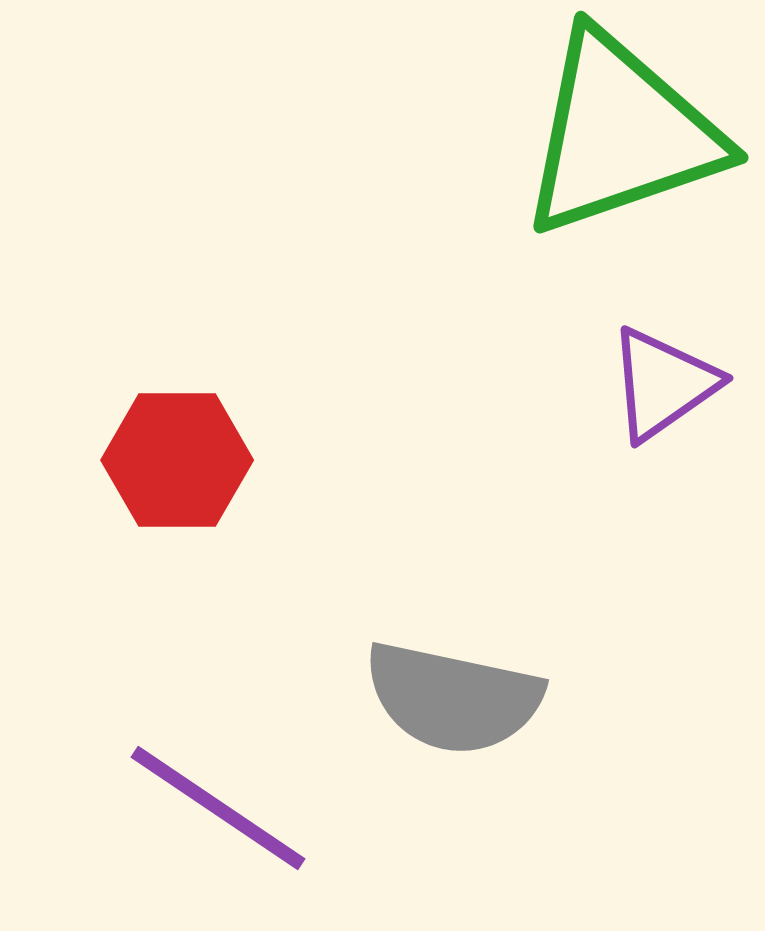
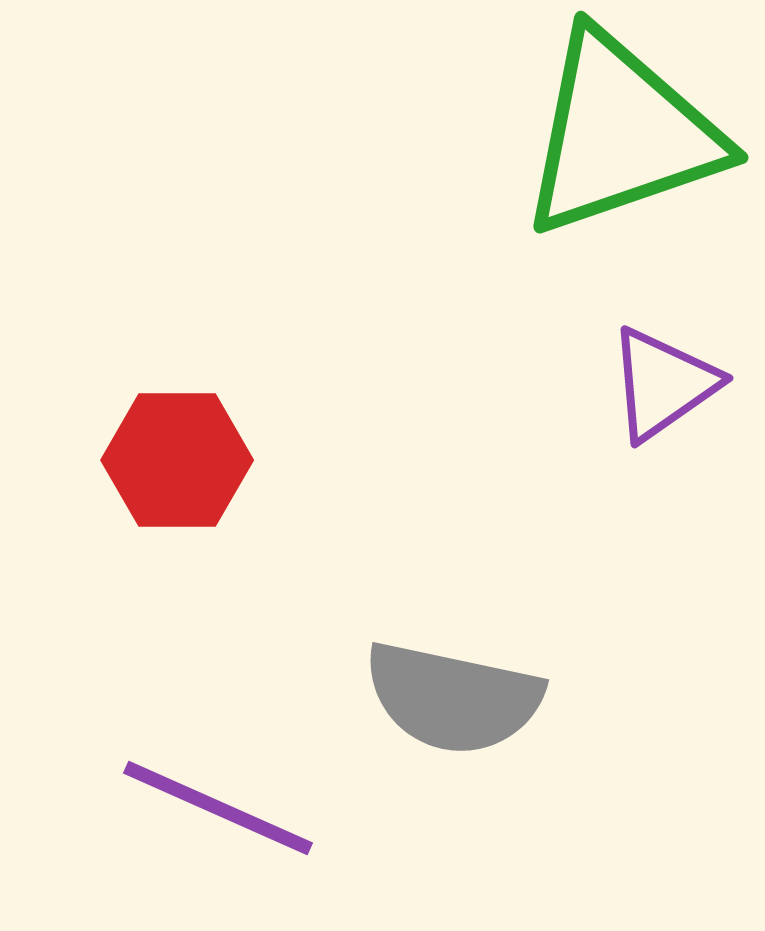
purple line: rotated 10 degrees counterclockwise
